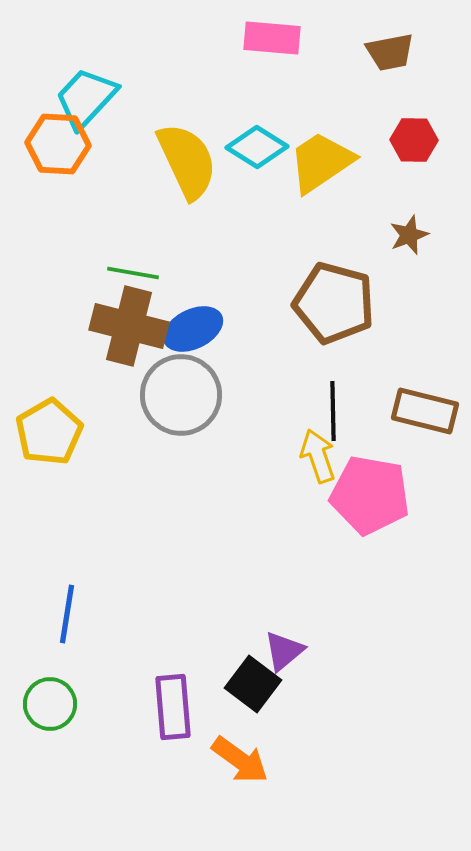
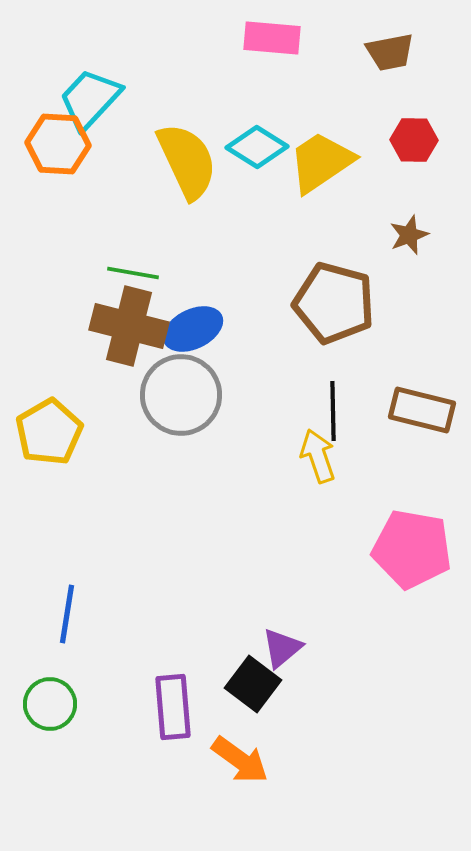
cyan trapezoid: moved 4 px right, 1 px down
brown rectangle: moved 3 px left, 1 px up
pink pentagon: moved 42 px right, 54 px down
purple triangle: moved 2 px left, 3 px up
